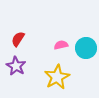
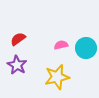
red semicircle: rotated 21 degrees clockwise
purple star: moved 1 px right, 1 px up
yellow star: rotated 15 degrees clockwise
